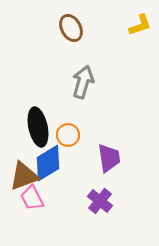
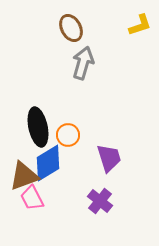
gray arrow: moved 19 px up
purple trapezoid: rotated 8 degrees counterclockwise
